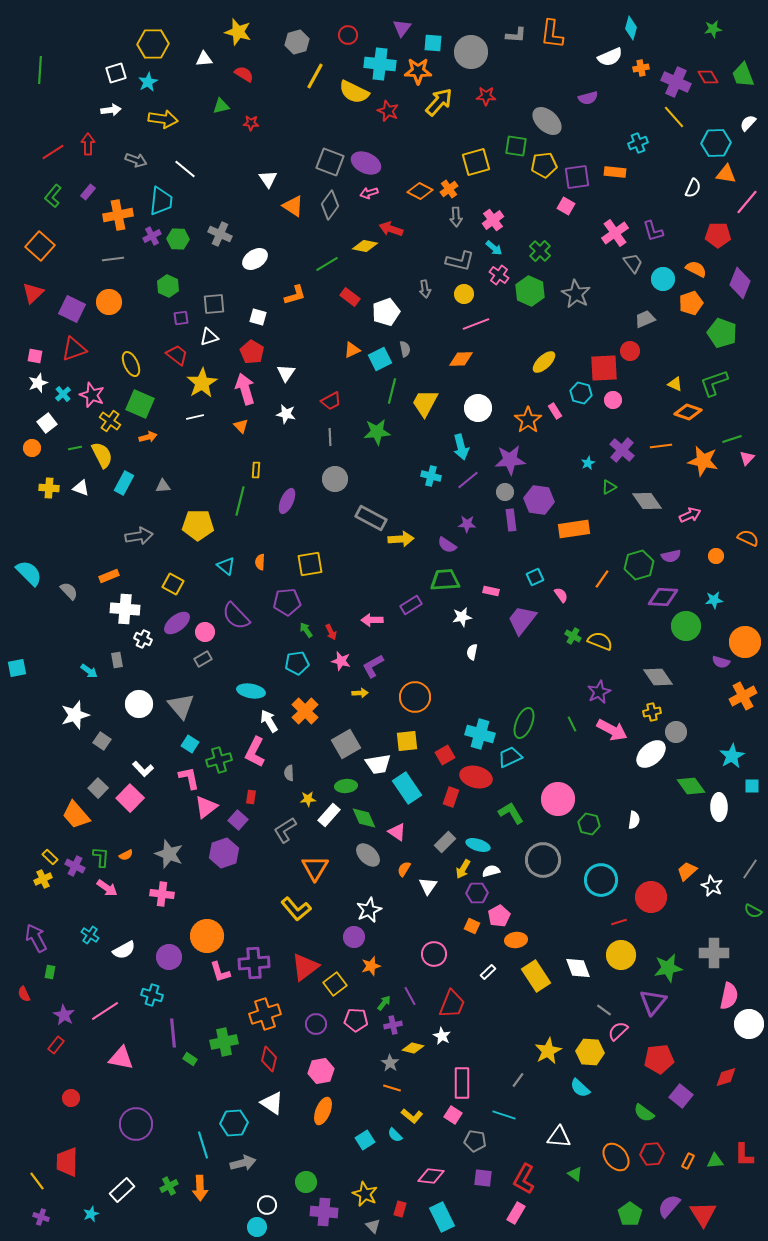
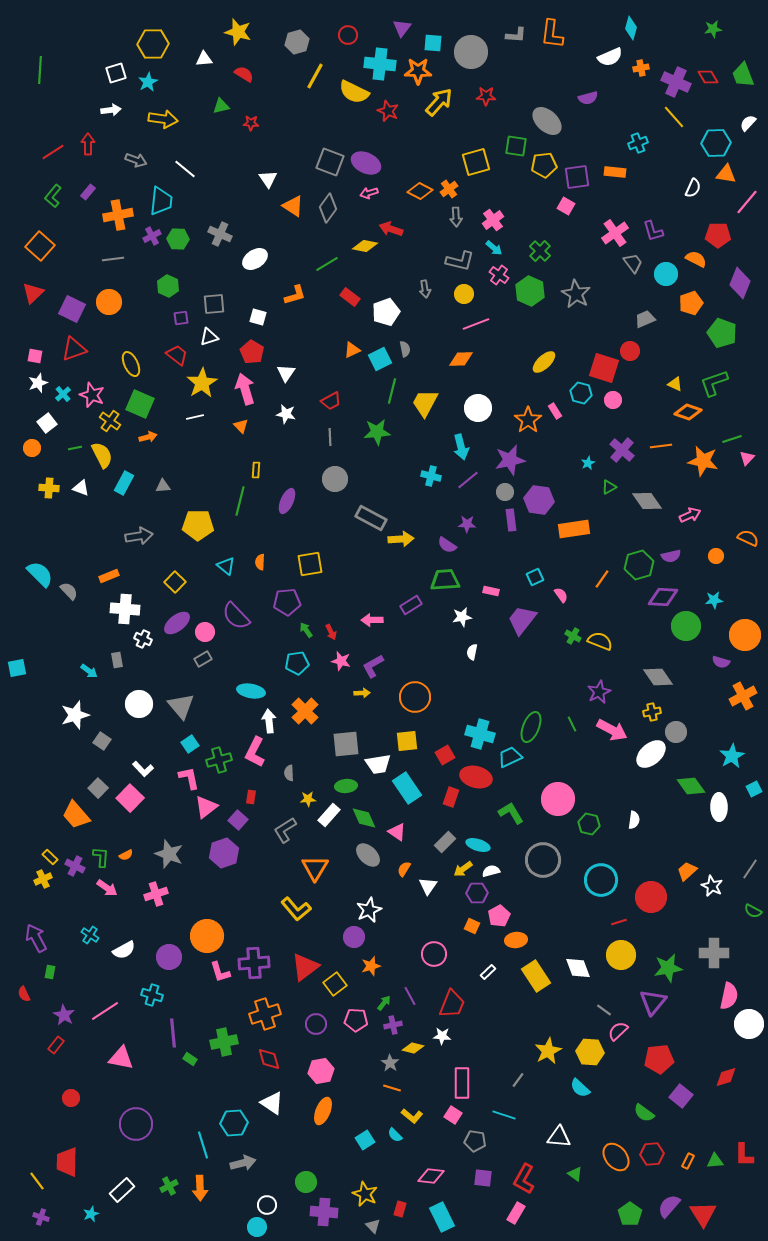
gray diamond at (330, 205): moved 2 px left, 3 px down
orange semicircle at (696, 269): moved 10 px up
cyan circle at (663, 279): moved 3 px right, 5 px up
red square at (604, 368): rotated 20 degrees clockwise
purple star at (510, 460): rotated 8 degrees counterclockwise
cyan semicircle at (29, 573): moved 11 px right, 1 px down
yellow square at (173, 584): moved 2 px right, 2 px up; rotated 15 degrees clockwise
orange circle at (745, 642): moved 7 px up
yellow arrow at (360, 693): moved 2 px right
white arrow at (269, 721): rotated 25 degrees clockwise
green ellipse at (524, 723): moved 7 px right, 4 px down
cyan square at (190, 744): rotated 24 degrees clockwise
gray square at (346, 744): rotated 24 degrees clockwise
cyan square at (752, 786): moved 2 px right, 3 px down; rotated 28 degrees counterclockwise
yellow arrow at (463, 869): rotated 24 degrees clockwise
pink cross at (162, 894): moved 6 px left; rotated 25 degrees counterclockwise
white star at (442, 1036): rotated 24 degrees counterclockwise
red diamond at (269, 1059): rotated 30 degrees counterclockwise
